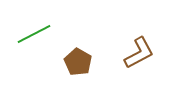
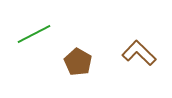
brown L-shape: rotated 108 degrees counterclockwise
